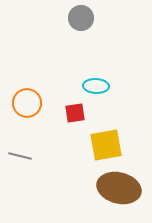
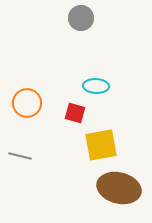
red square: rotated 25 degrees clockwise
yellow square: moved 5 px left
